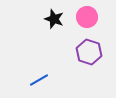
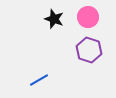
pink circle: moved 1 px right
purple hexagon: moved 2 px up
